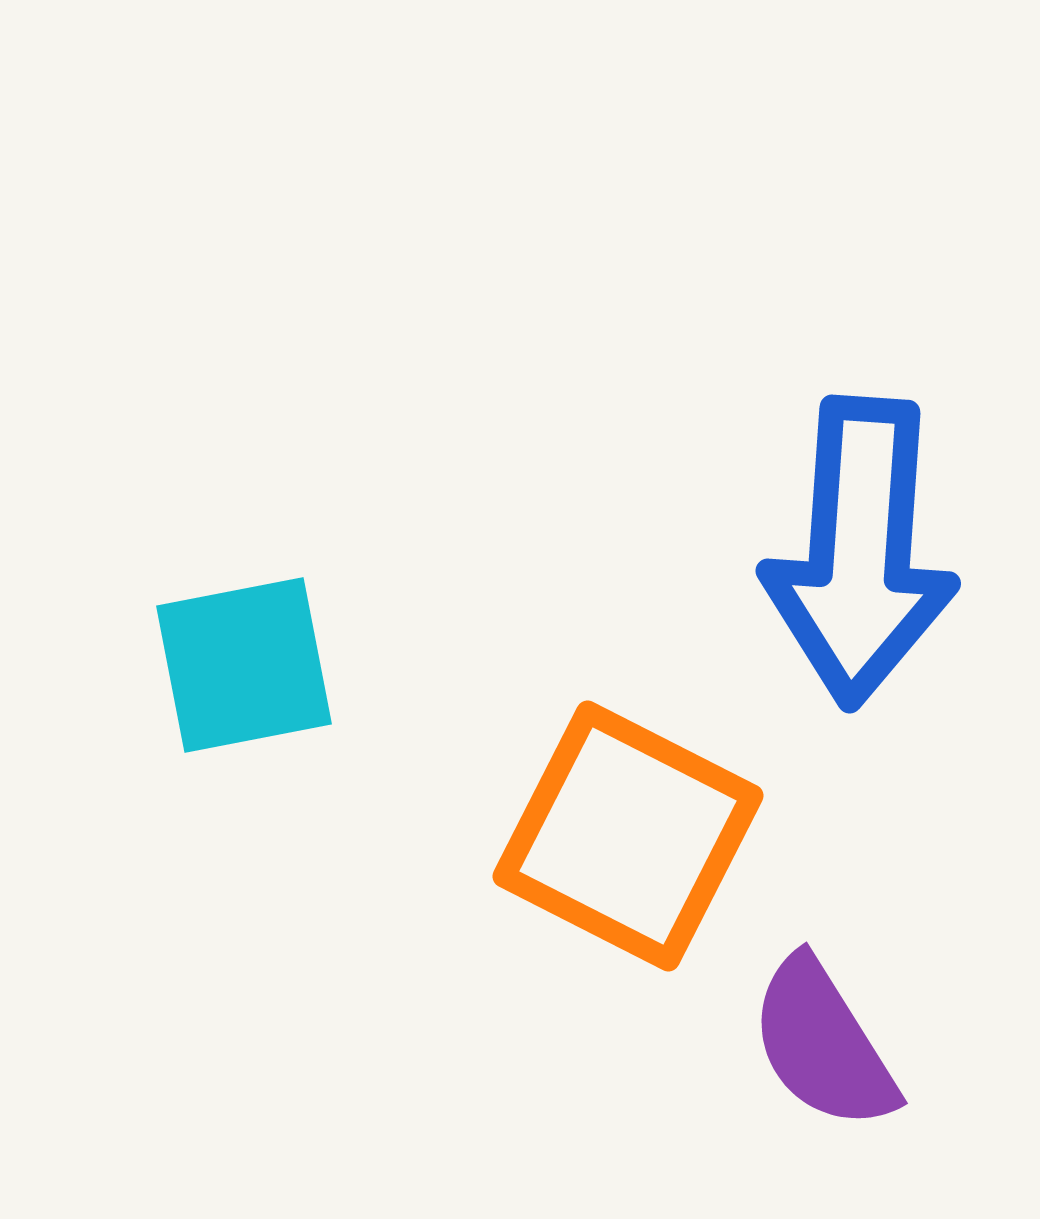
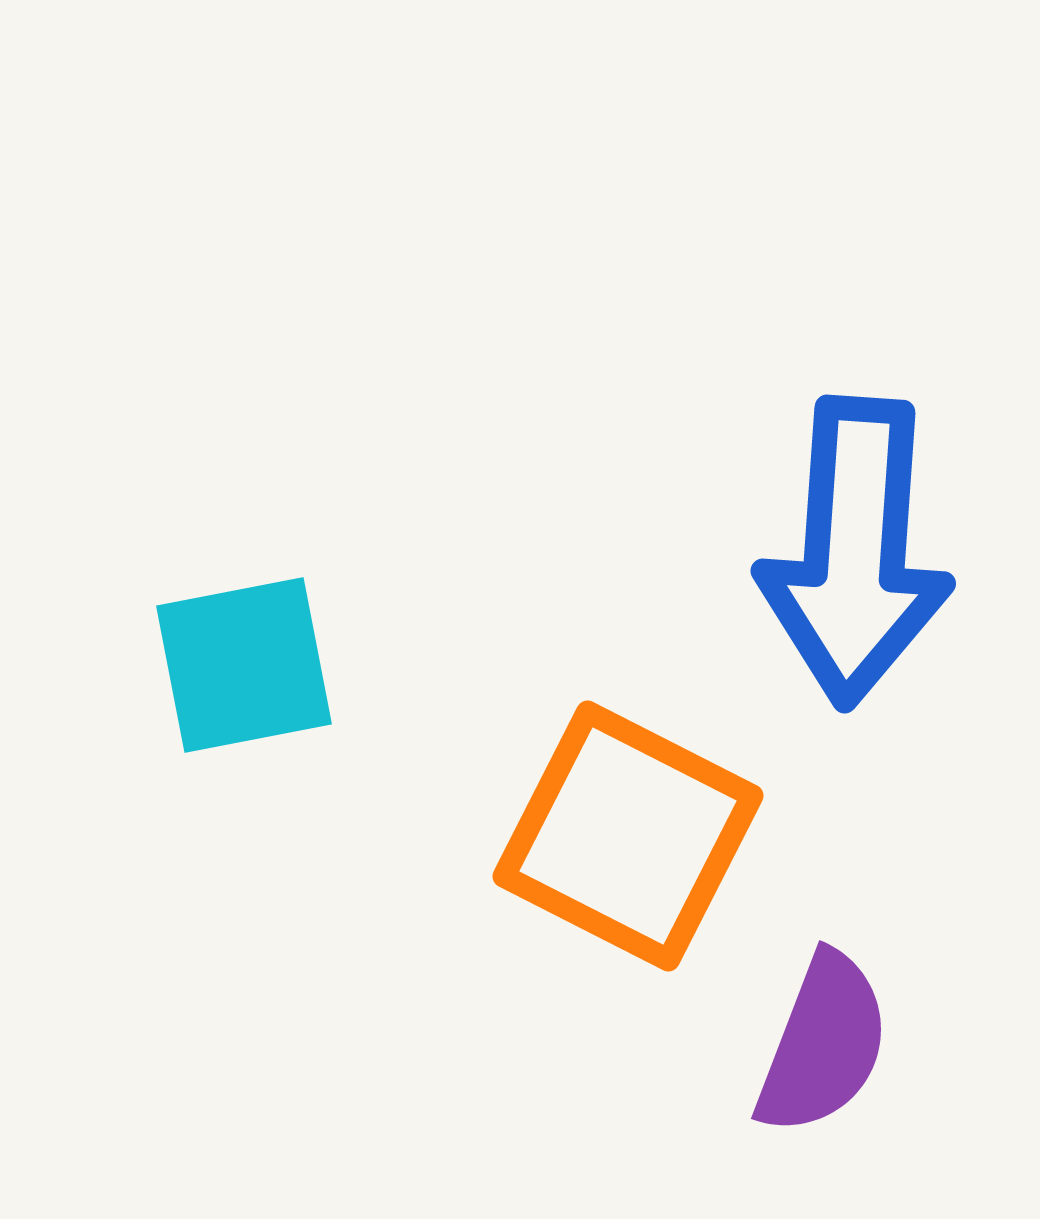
blue arrow: moved 5 px left
purple semicircle: rotated 127 degrees counterclockwise
